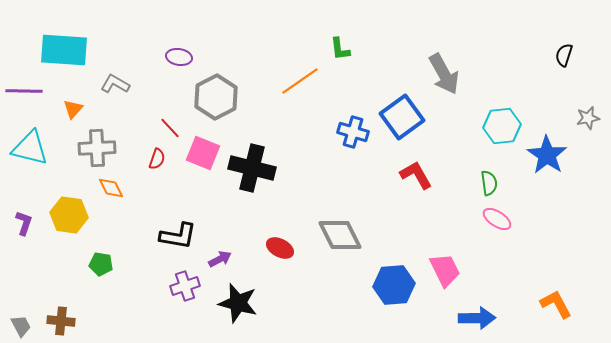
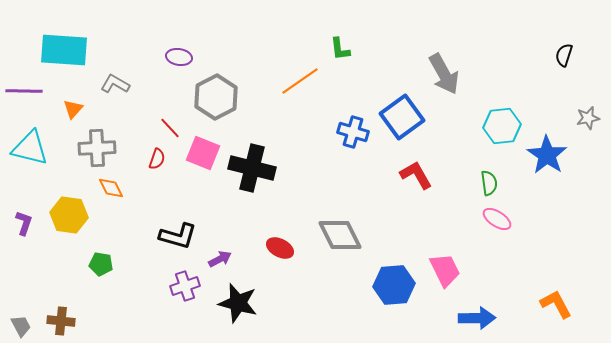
black L-shape: rotated 6 degrees clockwise
